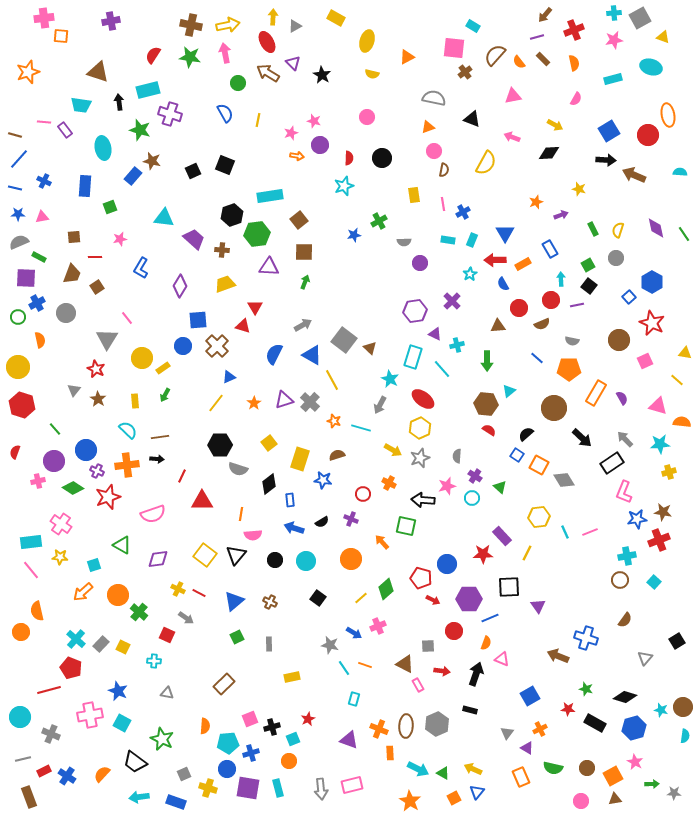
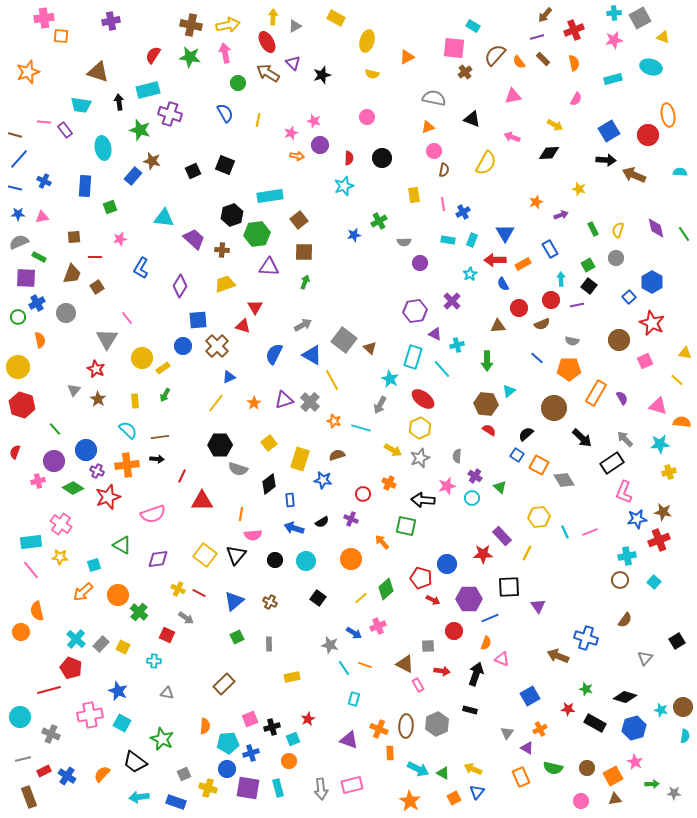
black star at (322, 75): rotated 24 degrees clockwise
